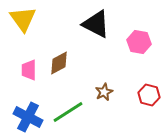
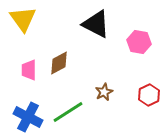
red hexagon: rotated 20 degrees clockwise
